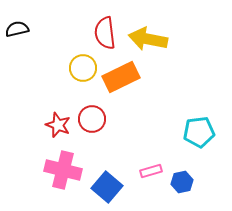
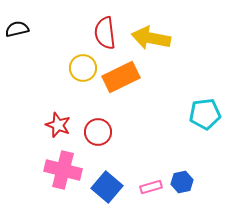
yellow arrow: moved 3 px right, 1 px up
red circle: moved 6 px right, 13 px down
cyan pentagon: moved 6 px right, 18 px up
pink rectangle: moved 16 px down
